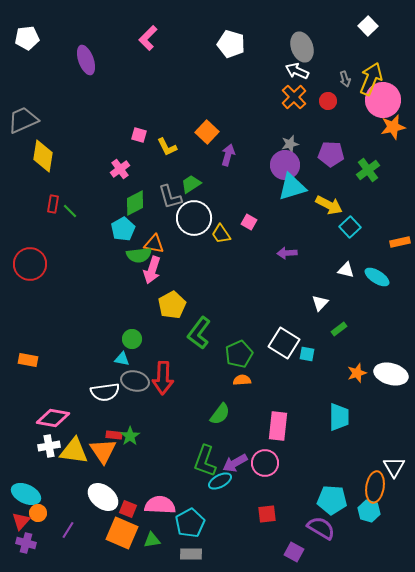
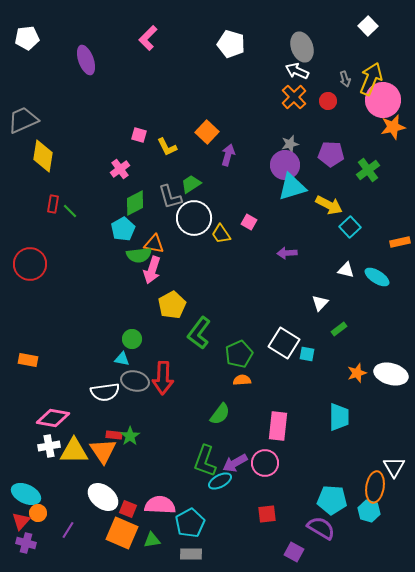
yellow triangle at (74, 451): rotated 8 degrees counterclockwise
